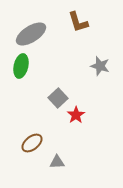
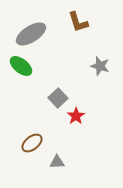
green ellipse: rotated 65 degrees counterclockwise
red star: moved 1 px down
